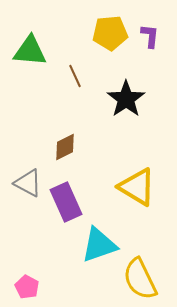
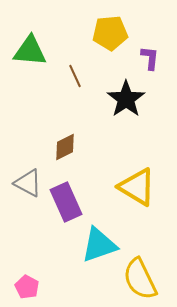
purple L-shape: moved 22 px down
